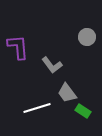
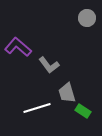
gray circle: moved 19 px up
purple L-shape: rotated 44 degrees counterclockwise
gray L-shape: moved 3 px left
gray trapezoid: rotated 20 degrees clockwise
